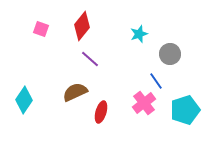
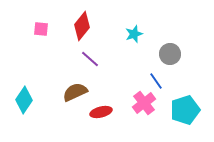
pink square: rotated 14 degrees counterclockwise
cyan star: moved 5 px left
red ellipse: rotated 60 degrees clockwise
